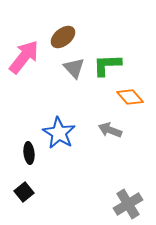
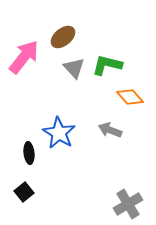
green L-shape: rotated 16 degrees clockwise
